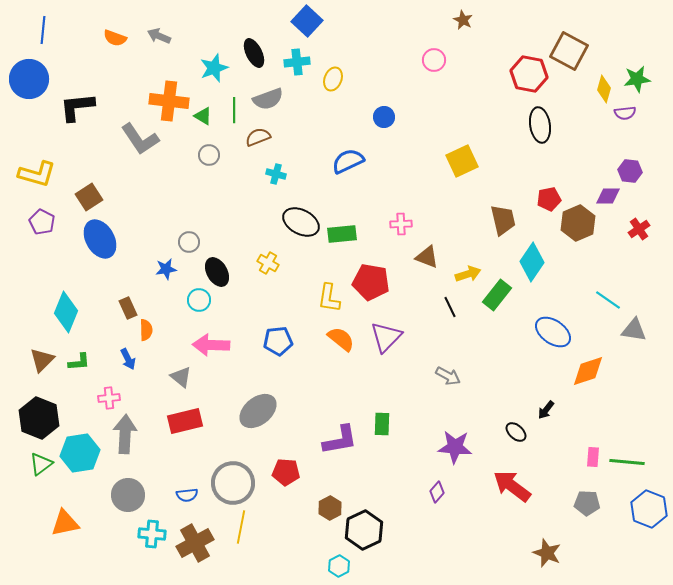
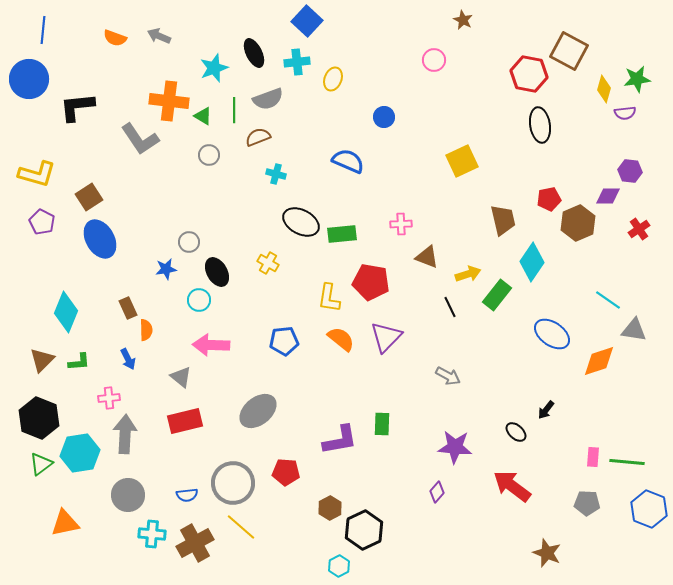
blue semicircle at (348, 161): rotated 48 degrees clockwise
blue ellipse at (553, 332): moved 1 px left, 2 px down
blue pentagon at (278, 341): moved 6 px right
orange diamond at (588, 371): moved 11 px right, 10 px up
yellow line at (241, 527): rotated 60 degrees counterclockwise
